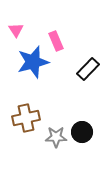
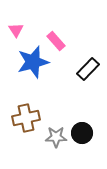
pink rectangle: rotated 18 degrees counterclockwise
black circle: moved 1 px down
